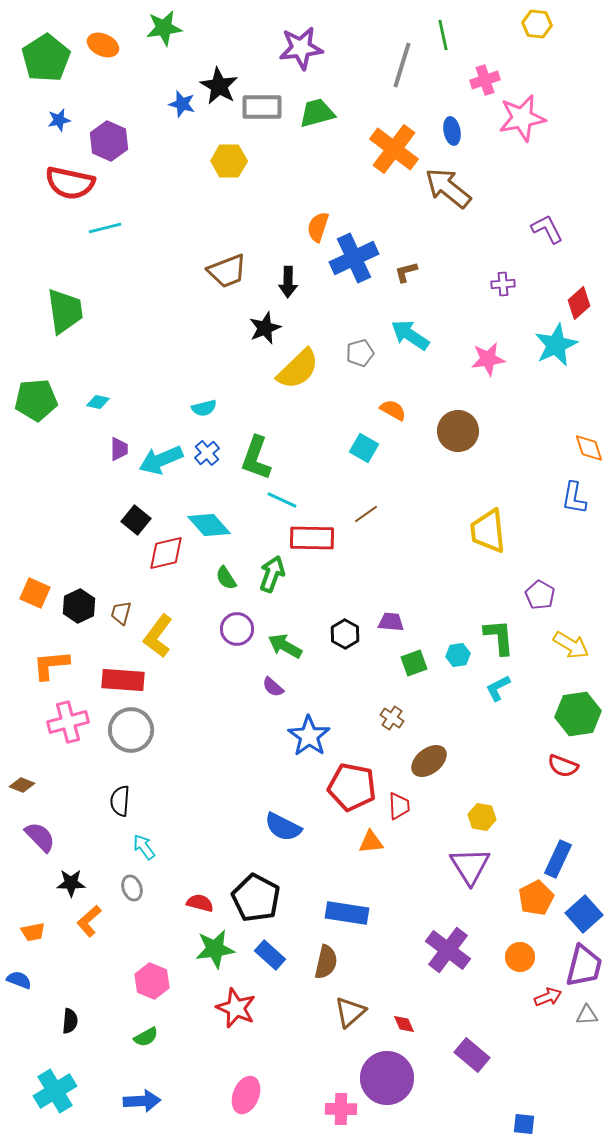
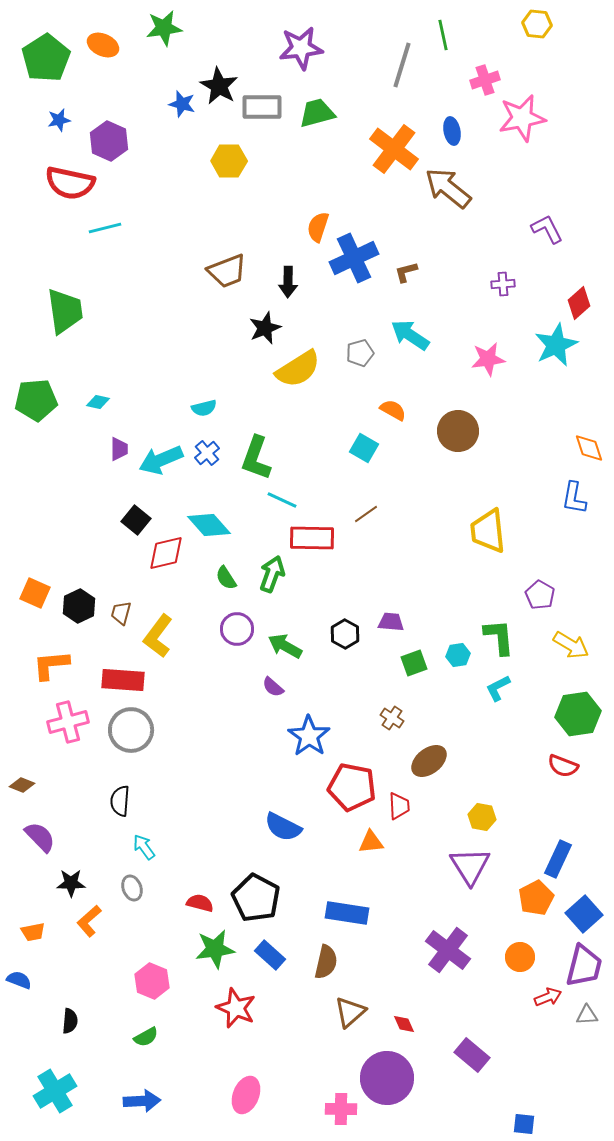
yellow semicircle at (298, 369): rotated 12 degrees clockwise
